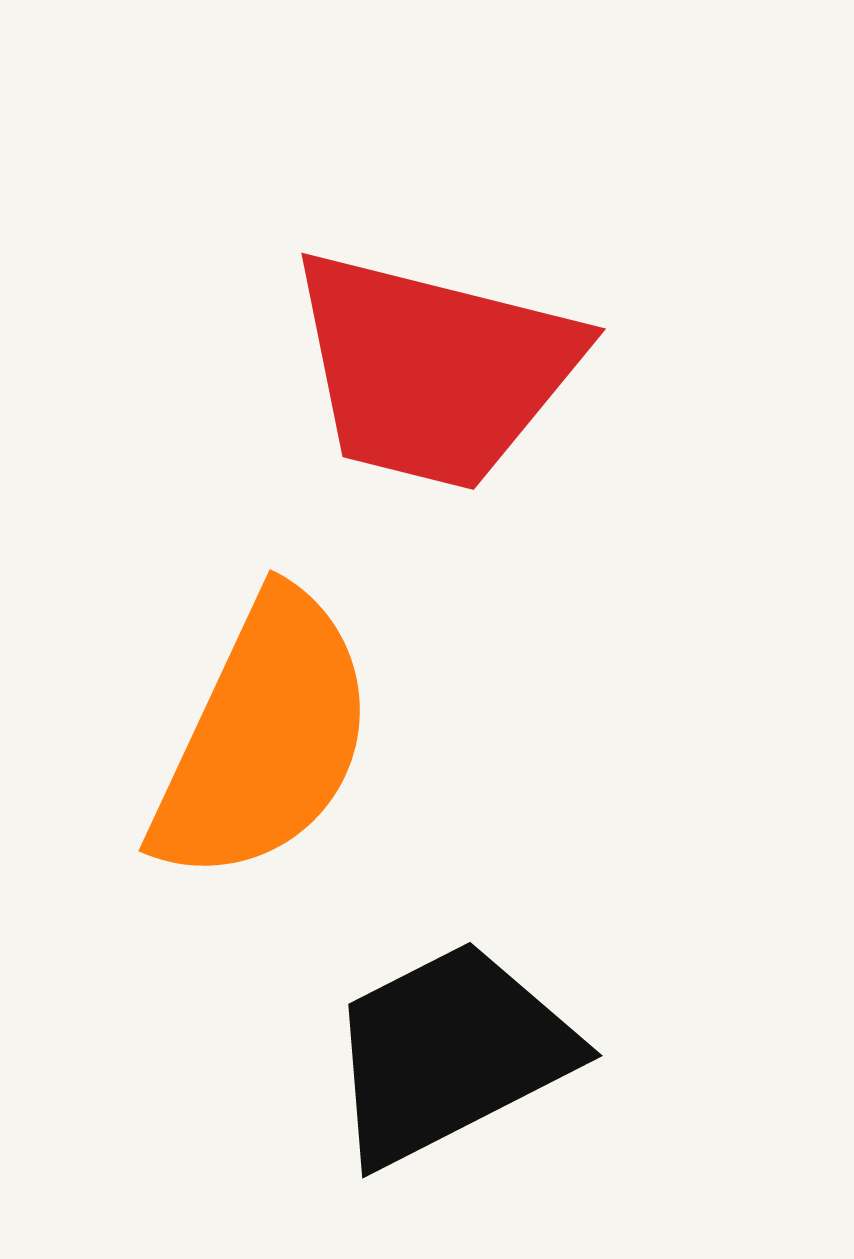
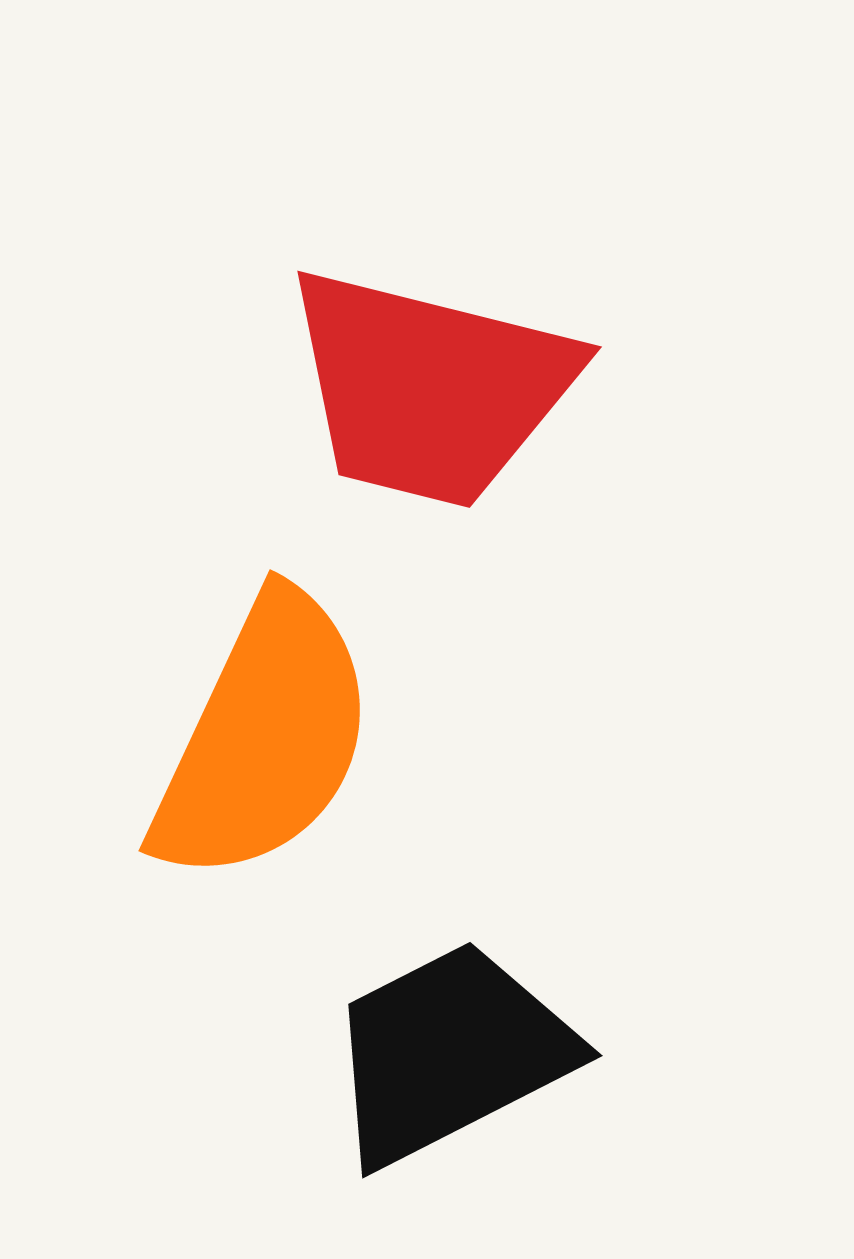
red trapezoid: moved 4 px left, 18 px down
